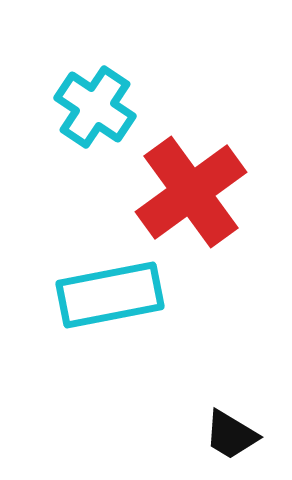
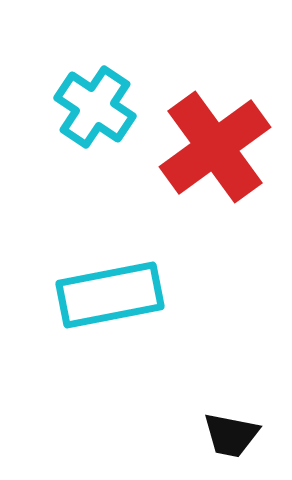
red cross: moved 24 px right, 45 px up
black trapezoid: rotated 20 degrees counterclockwise
